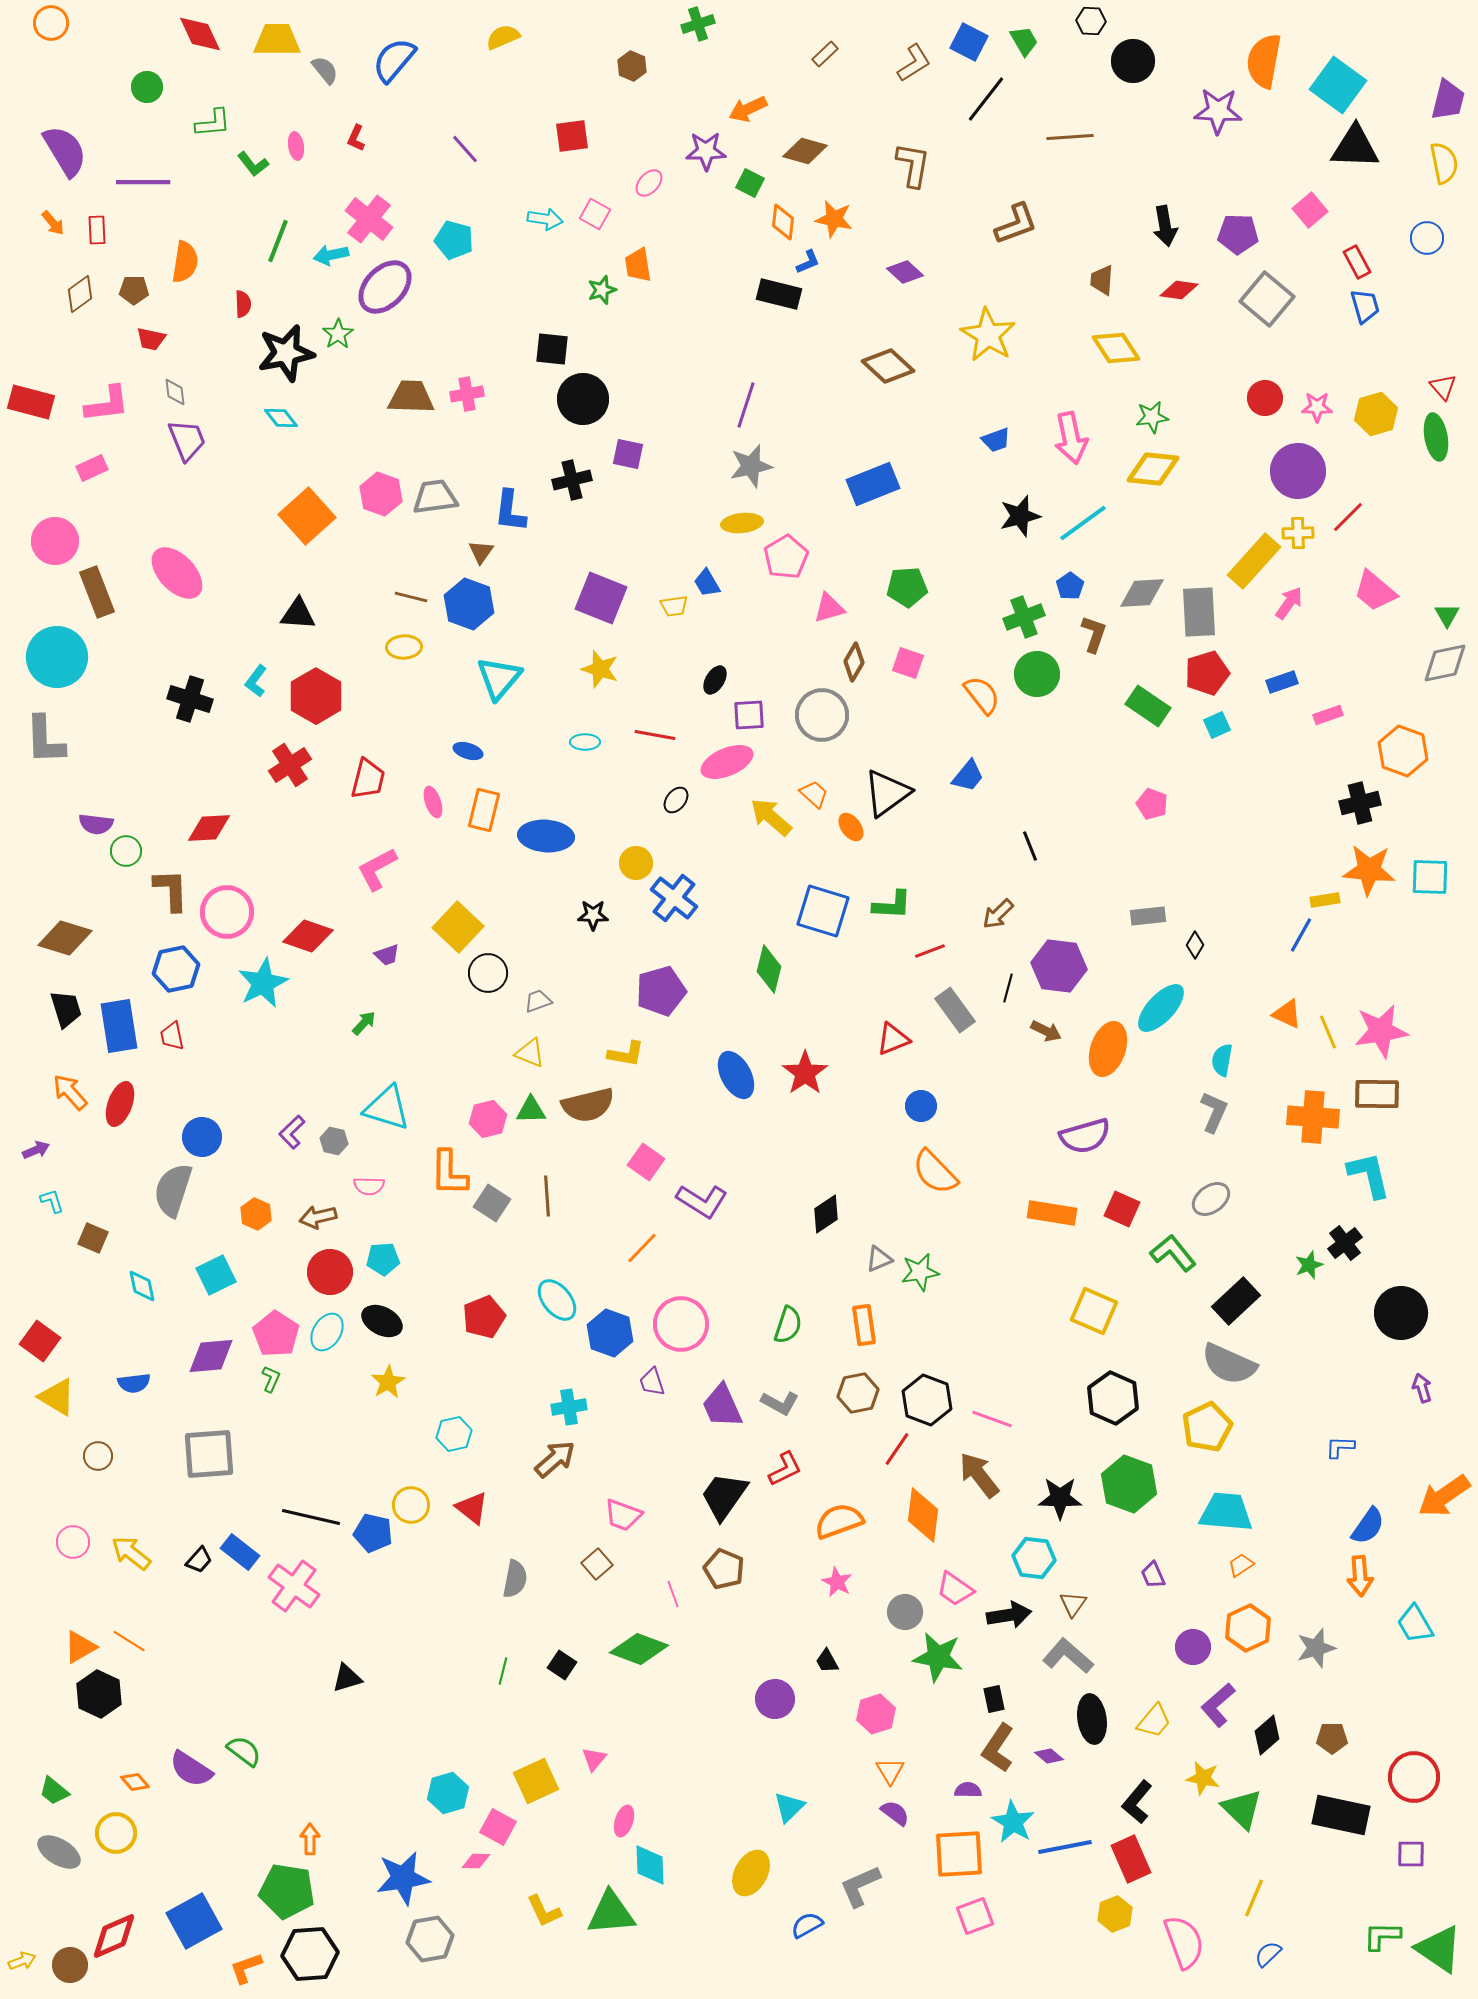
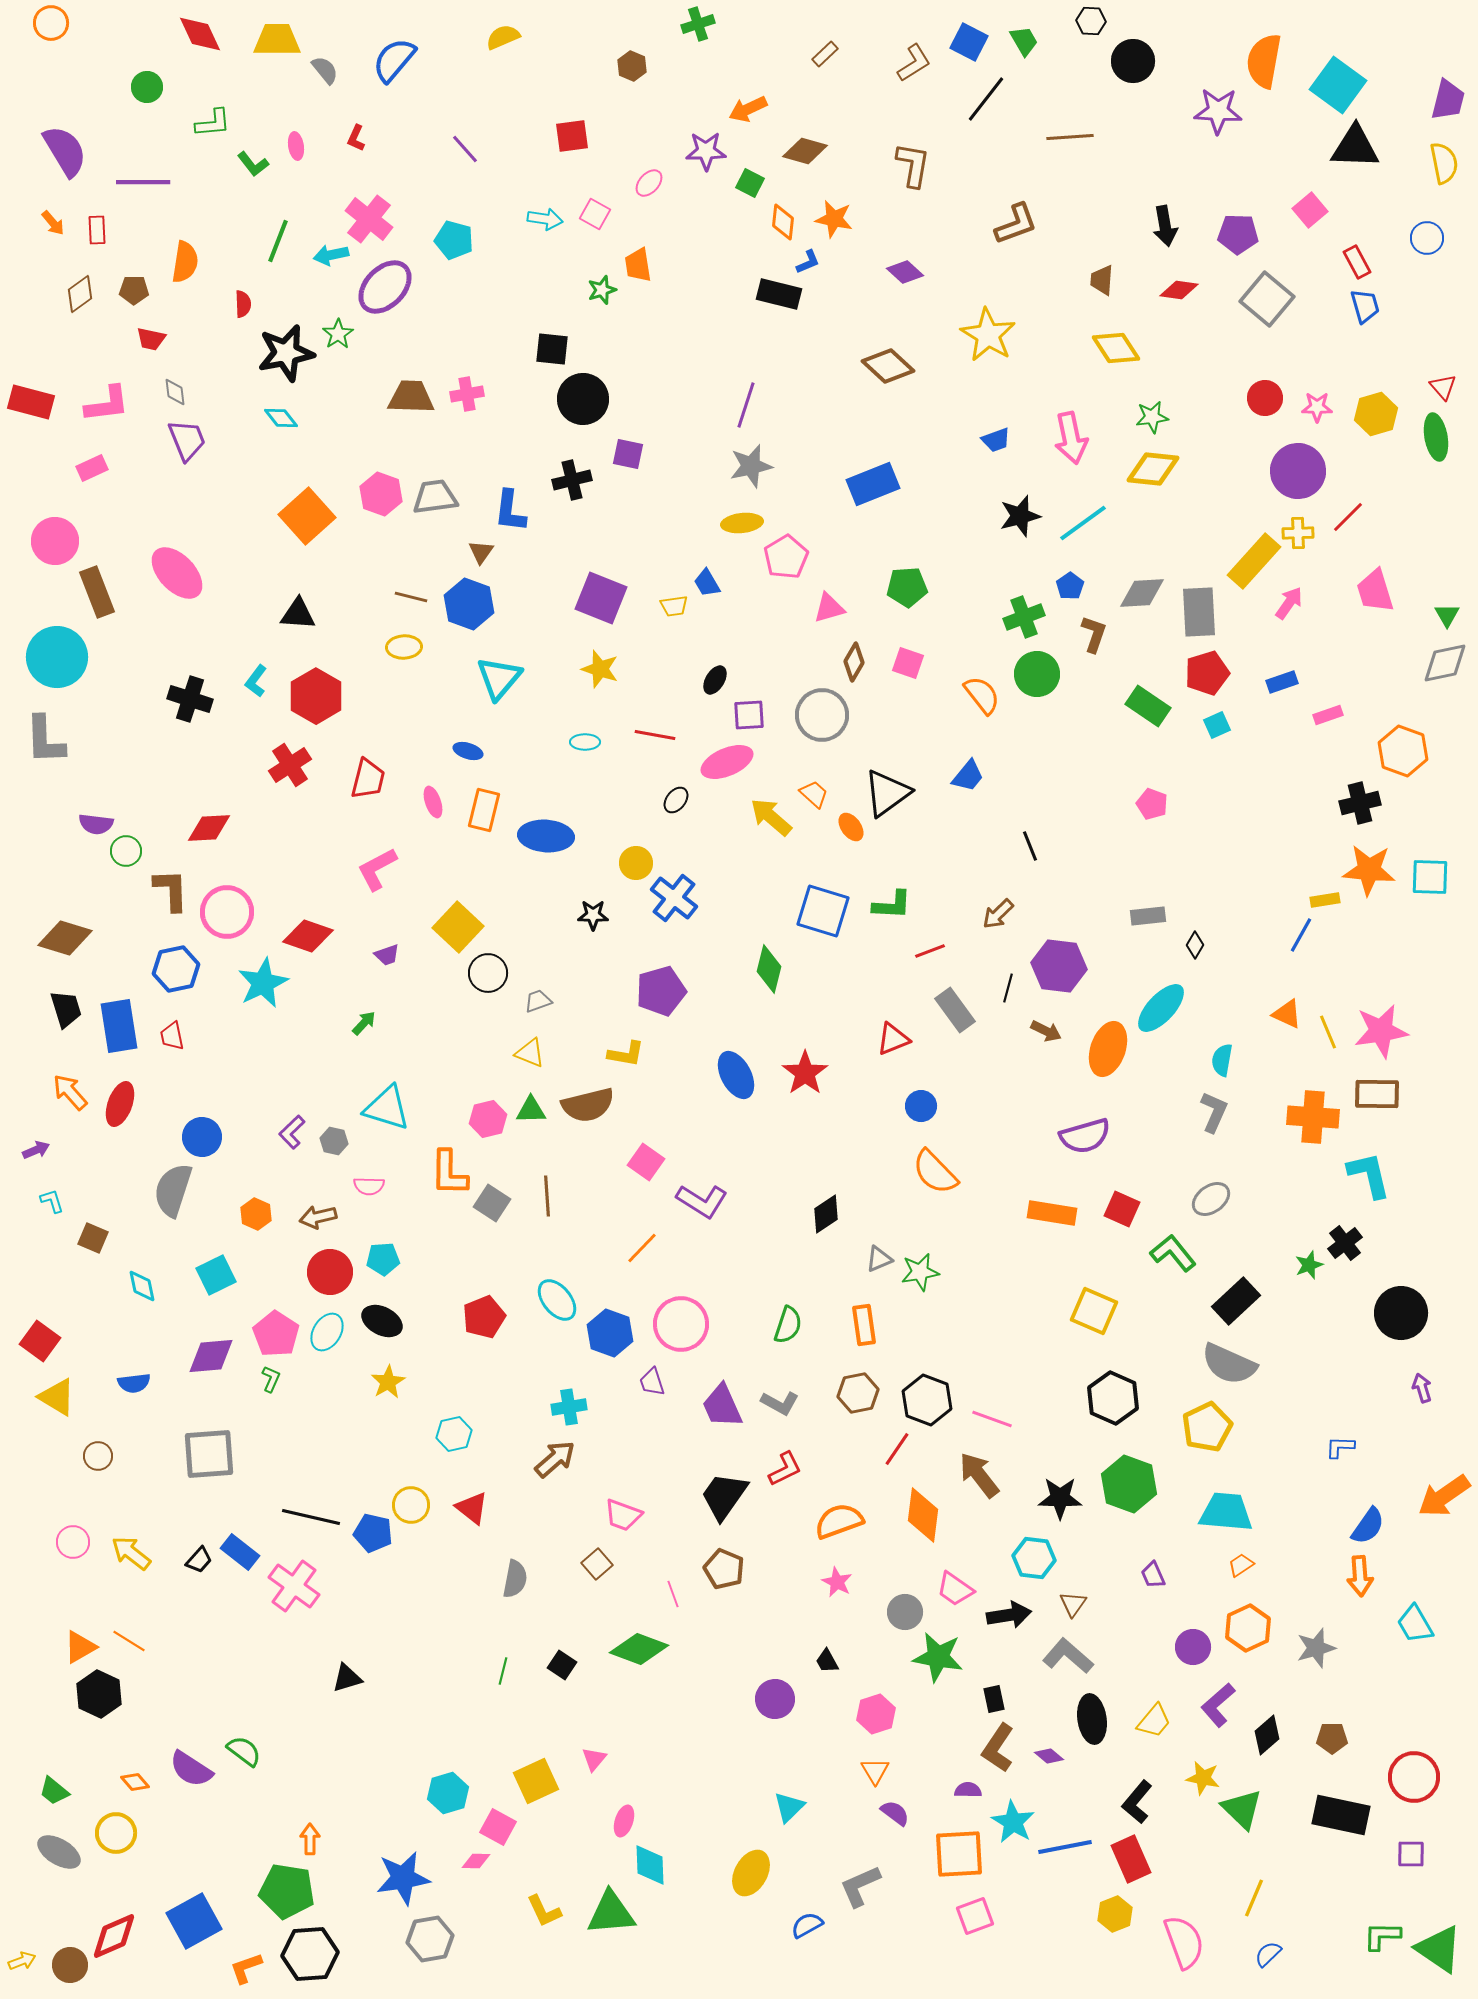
pink trapezoid at (1375, 591): rotated 33 degrees clockwise
orange triangle at (890, 1771): moved 15 px left
